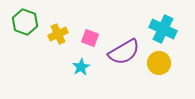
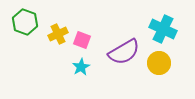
pink square: moved 8 px left, 2 px down
